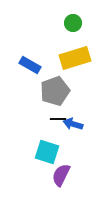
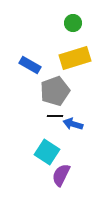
black line: moved 3 px left, 3 px up
cyan square: rotated 15 degrees clockwise
